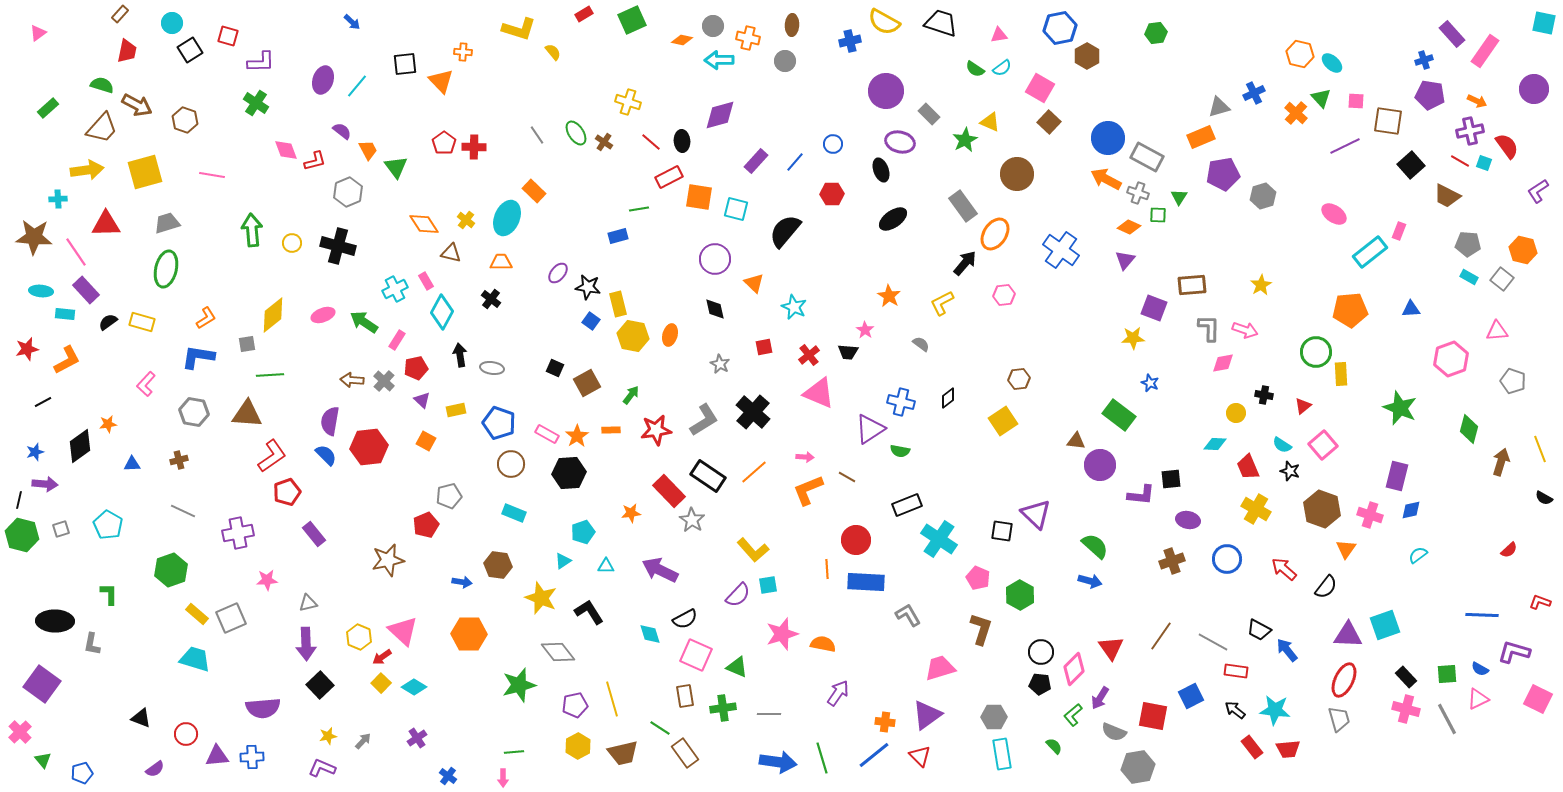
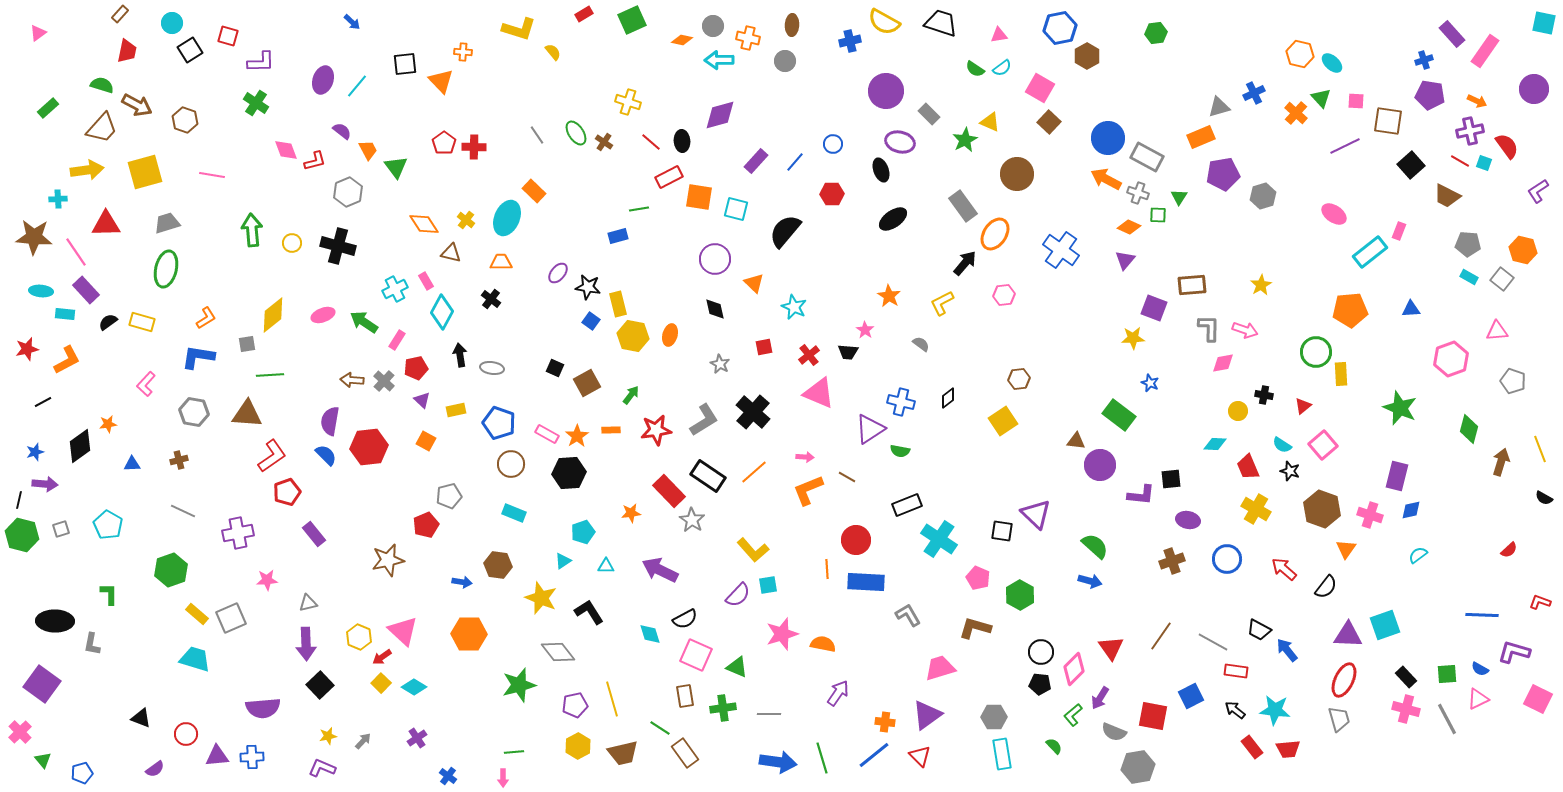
yellow circle at (1236, 413): moved 2 px right, 2 px up
brown L-shape at (981, 629): moved 6 px left, 1 px up; rotated 92 degrees counterclockwise
